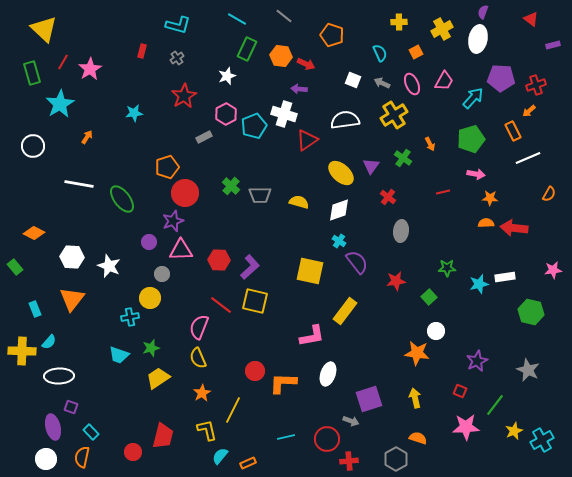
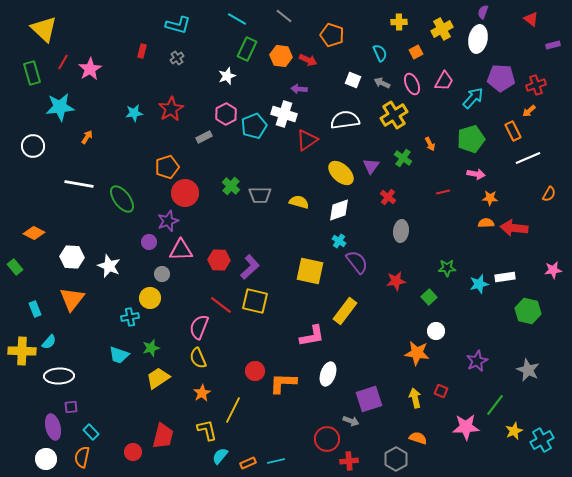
red arrow at (306, 64): moved 2 px right, 4 px up
red star at (184, 96): moved 13 px left, 13 px down
cyan star at (60, 104): moved 3 px down; rotated 24 degrees clockwise
purple star at (173, 221): moved 5 px left
green hexagon at (531, 312): moved 3 px left, 1 px up
red square at (460, 391): moved 19 px left
purple square at (71, 407): rotated 24 degrees counterclockwise
cyan line at (286, 437): moved 10 px left, 24 px down
